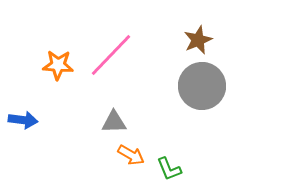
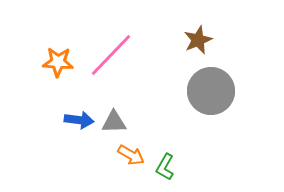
orange star: moved 3 px up
gray circle: moved 9 px right, 5 px down
blue arrow: moved 56 px right
green L-shape: moved 4 px left, 2 px up; rotated 52 degrees clockwise
